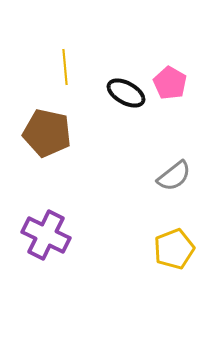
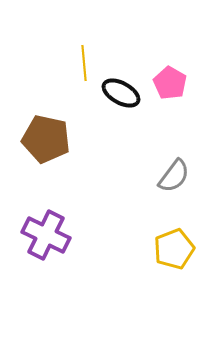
yellow line: moved 19 px right, 4 px up
black ellipse: moved 5 px left
brown pentagon: moved 1 px left, 6 px down
gray semicircle: rotated 15 degrees counterclockwise
